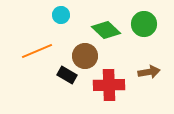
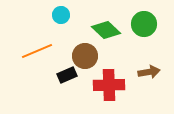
black rectangle: rotated 54 degrees counterclockwise
